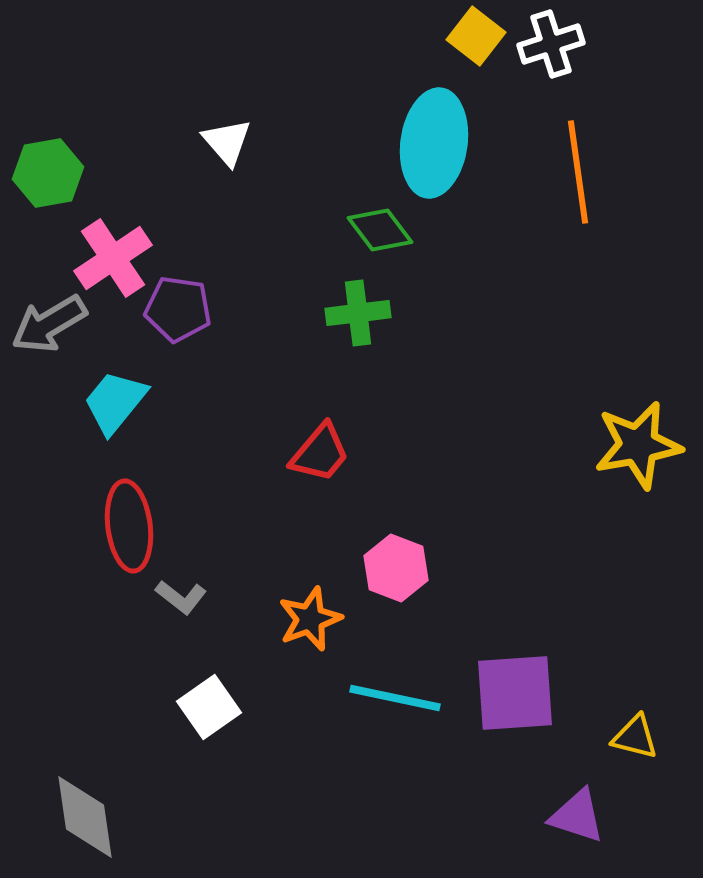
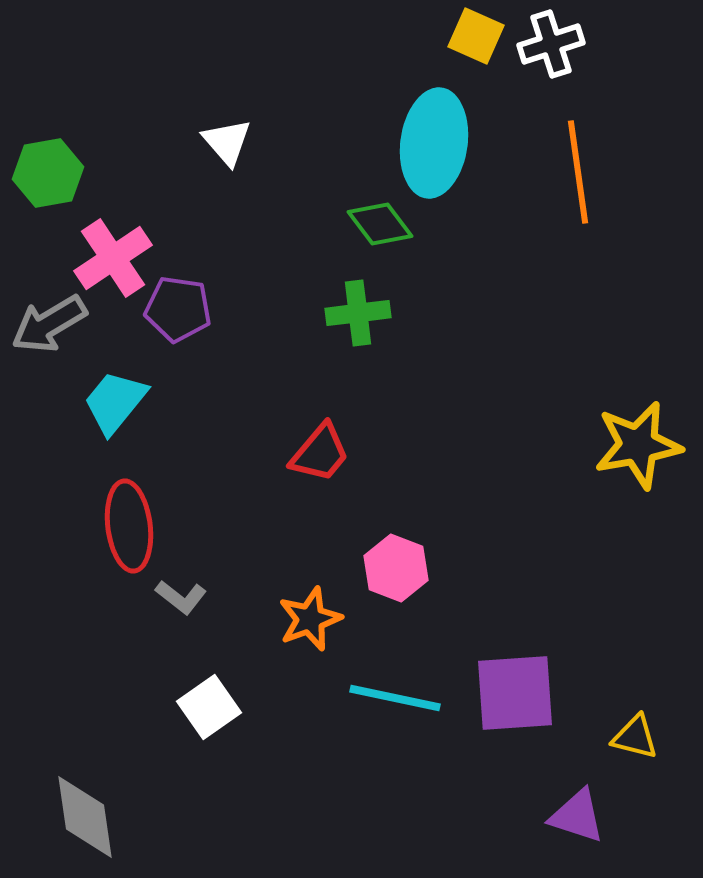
yellow square: rotated 14 degrees counterclockwise
green diamond: moved 6 px up
